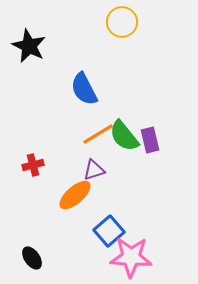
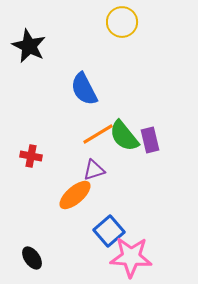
red cross: moved 2 px left, 9 px up; rotated 25 degrees clockwise
